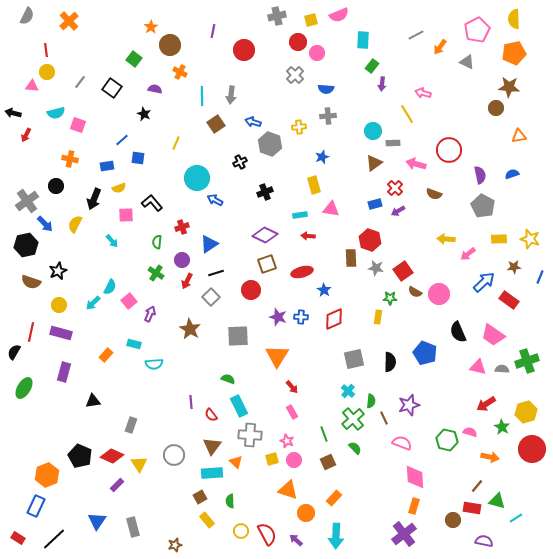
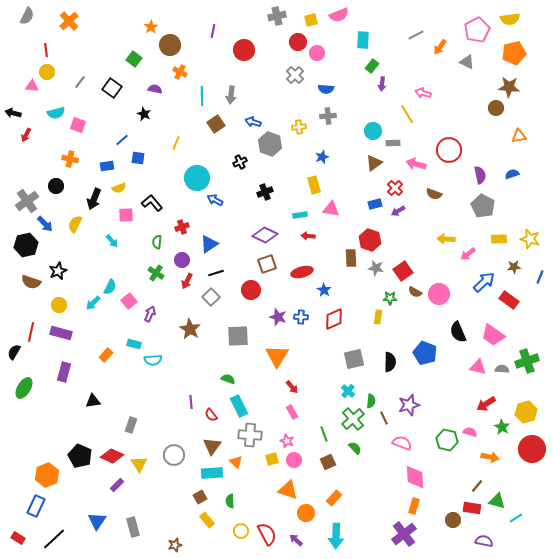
yellow semicircle at (514, 19): moved 4 px left; rotated 96 degrees counterclockwise
cyan semicircle at (154, 364): moved 1 px left, 4 px up
